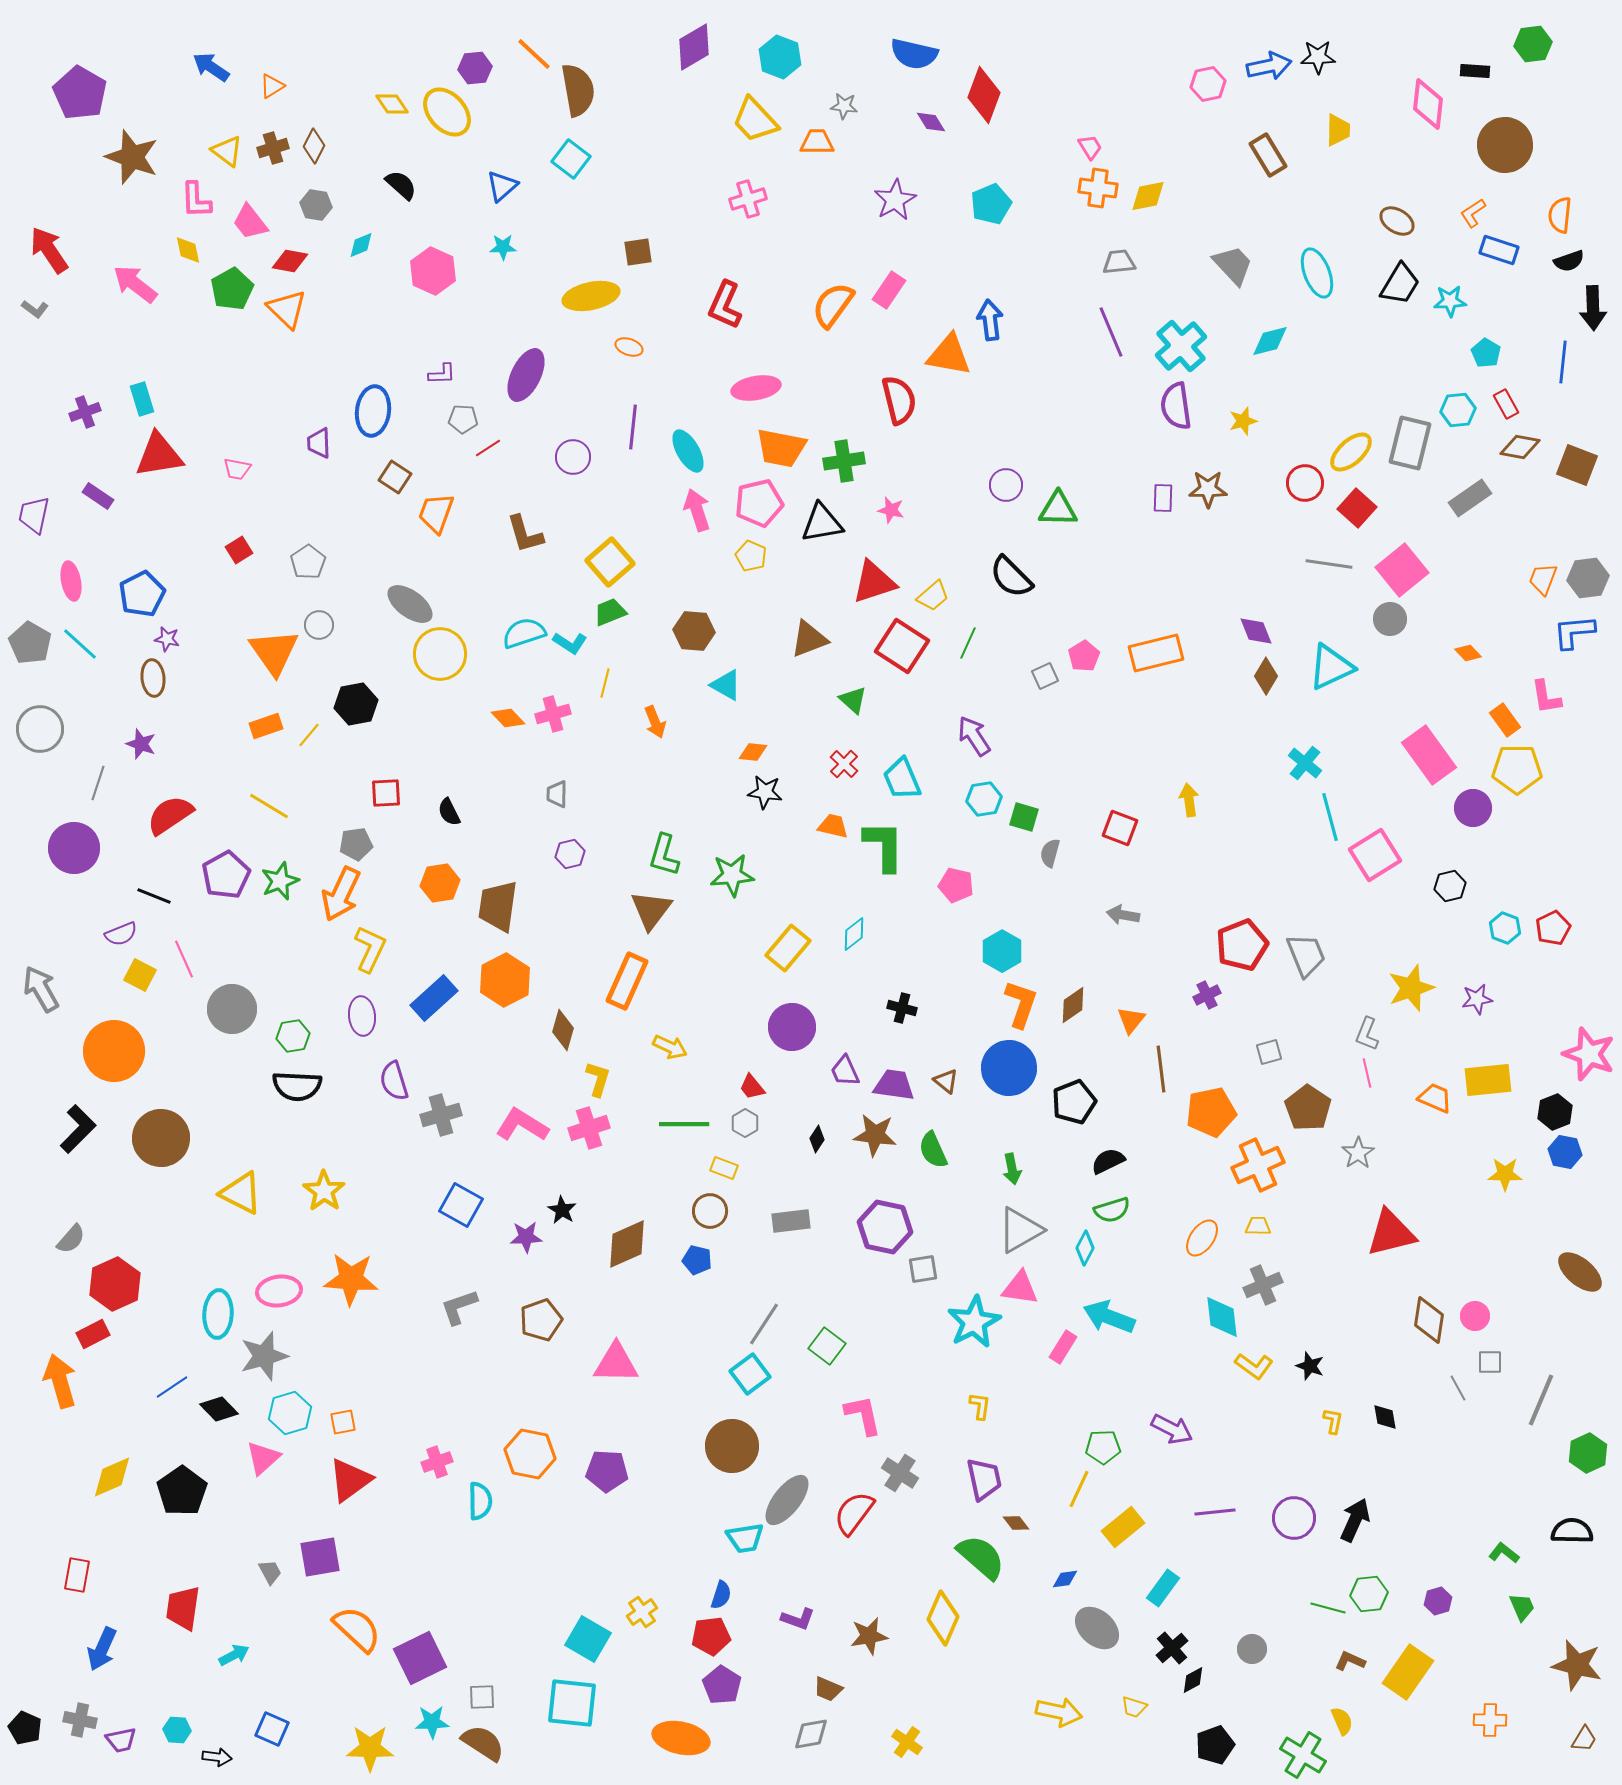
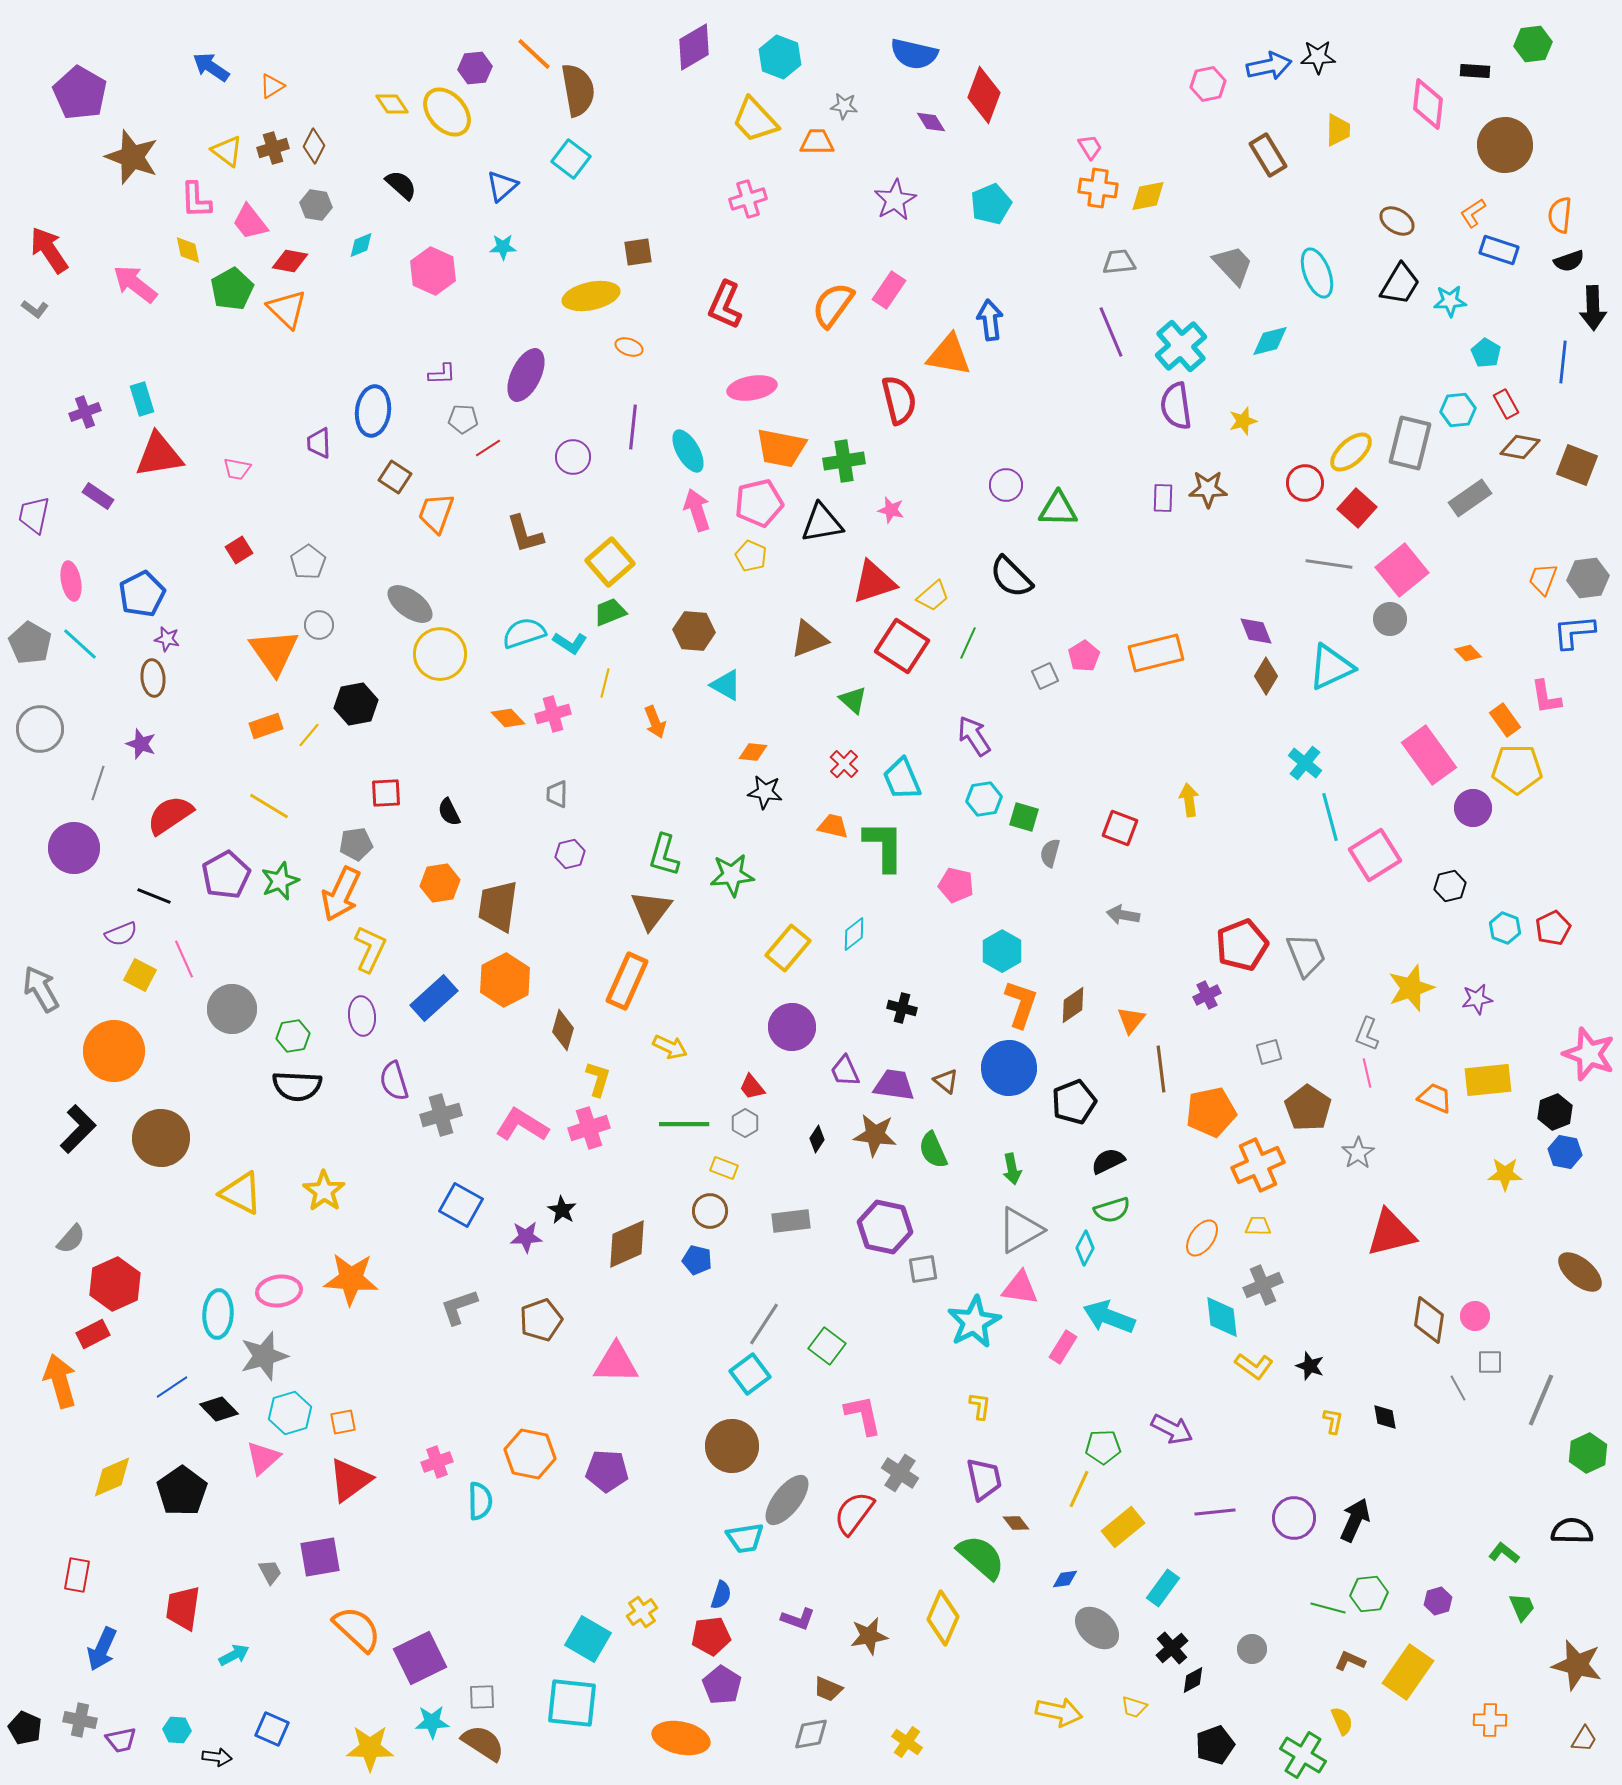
pink ellipse at (756, 388): moved 4 px left
